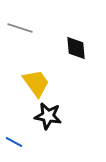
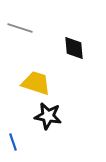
black diamond: moved 2 px left
yellow trapezoid: rotated 36 degrees counterclockwise
blue line: moved 1 px left; rotated 42 degrees clockwise
